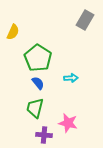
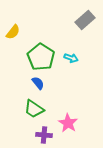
gray rectangle: rotated 18 degrees clockwise
yellow semicircle: rotated 14 degrees clockwise
green pentagon: moved 3 px right, 1 px up
cyan arrow: moved 20 px up; rotated 24 degrees clockwise
green trapezoid: moved 1 px left, 1 px down; rotated 70 degrees counterclockwise
pink star: rotated 18 degrees clockwise
